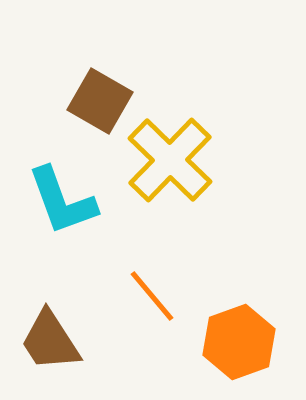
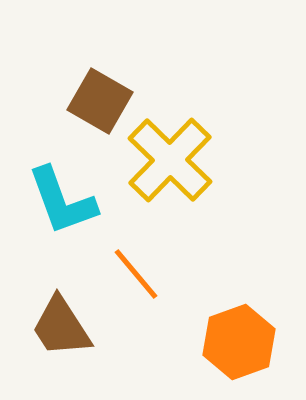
orange line: moved 16 px left, 22 px up
brown trapezoid: moved 11 px right, 14 px up
